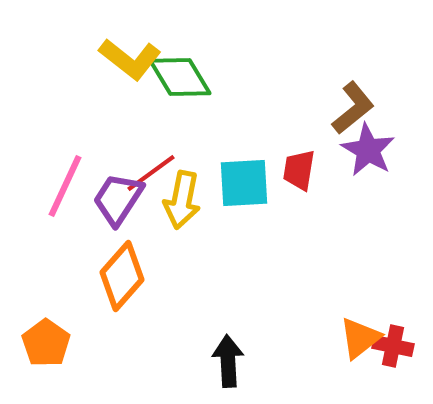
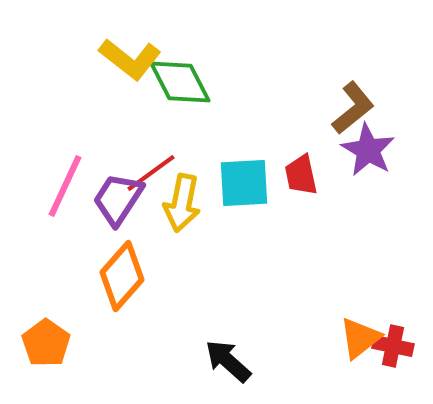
green diamond: moved 5 px down; rotated 4 degrees clockwise
red trapezoid: moved 2 px right, 5 px down; rotated 21 degrees counterclockwise
yellow arrow: moved 3 px down
black arrow: rotated 45 degrees counterclockwise
